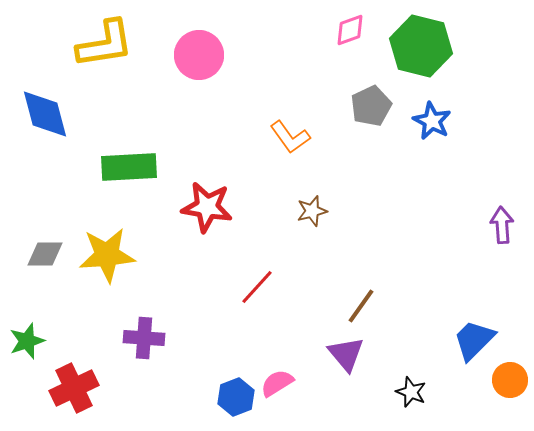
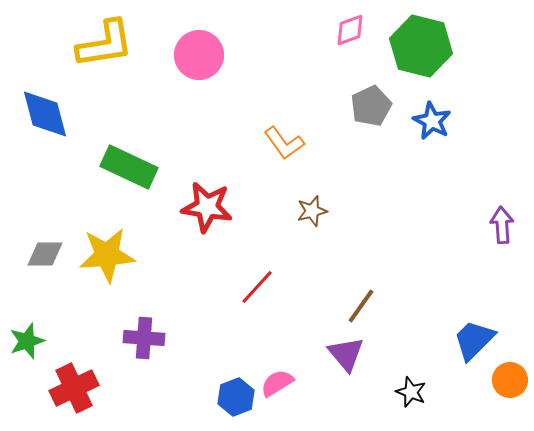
orange L-shape: moved 6 px left, 6 px down
green rectangle: rotated 28 degrees clockwise
